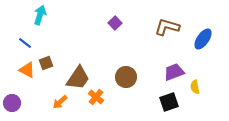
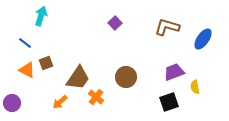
cyan arrow: moved 1 px right, 1 px down
